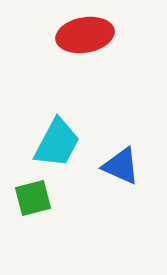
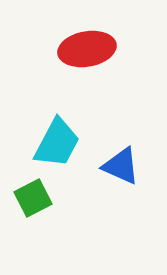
red ellipse: moved 2 px right, 14 px down
green square: rotated 12 degrees counterclockwise
